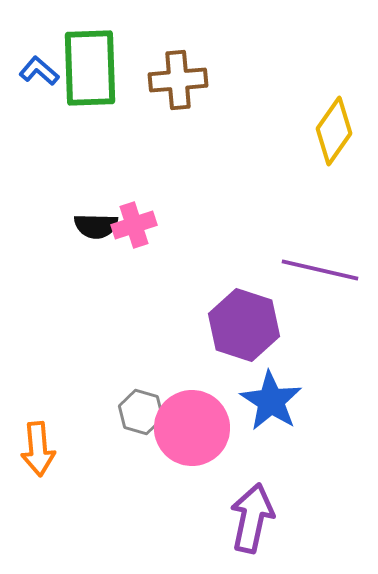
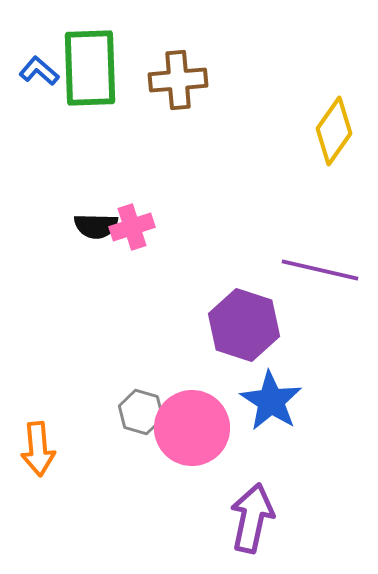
pink cross: moved 2 px left, 2 px down
